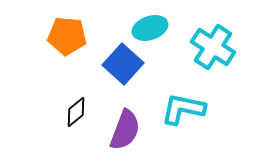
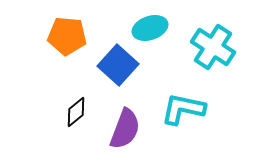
blue square: moved 5 px left, 1 px down
purple semicircle: moved 1 px up
